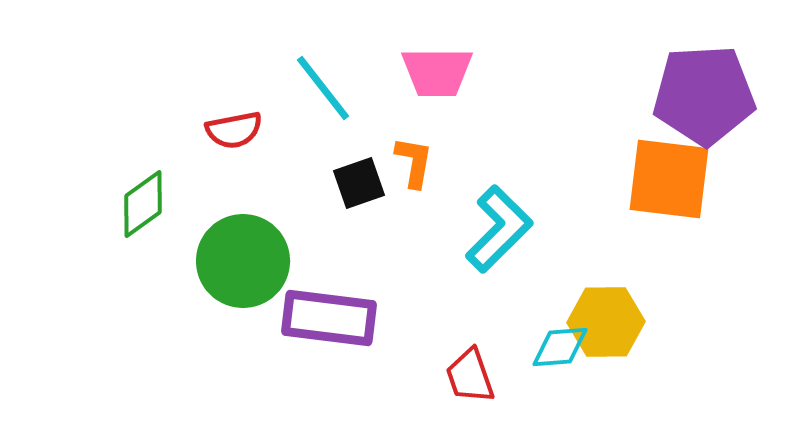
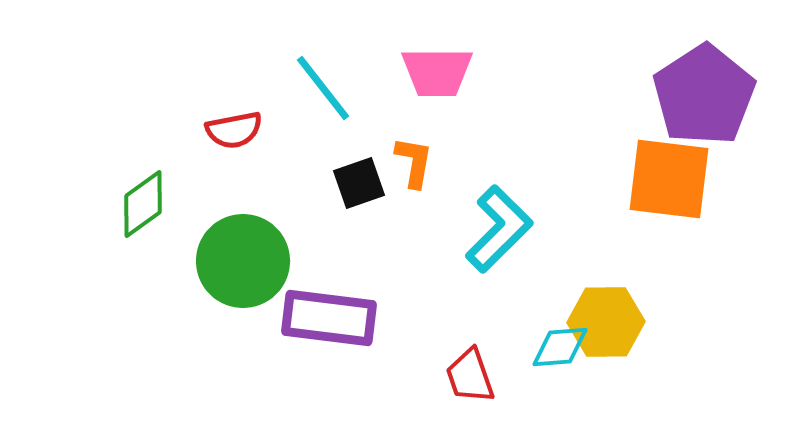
purple pentagon: rotated 30 degrees counterclockwise
